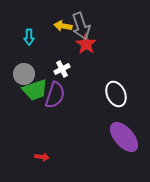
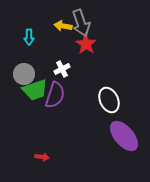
gray arrow: moved 3 px up
white ellipse: moved 7 px left, 6 px down
purple ellipse: moved 1 px up
